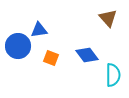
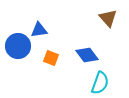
cyan semicircle: moved 13 px left, 8 px down; rotated 20 degrees clockwise
